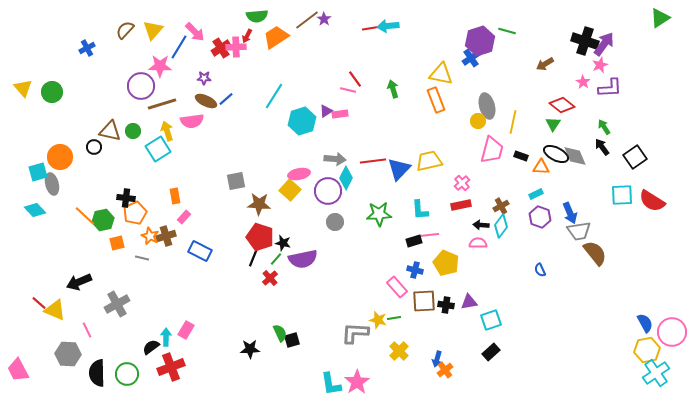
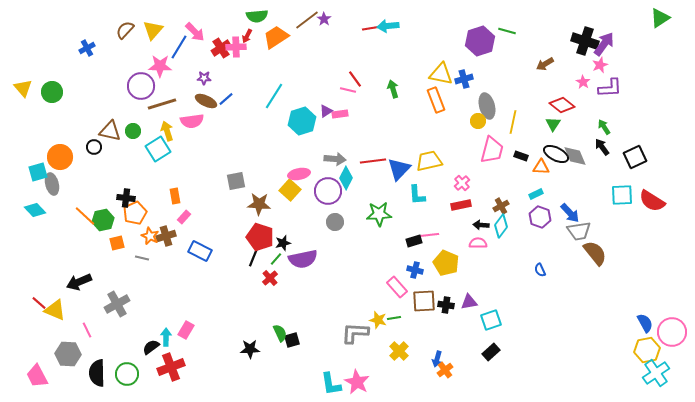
blue cross at (471, 58): moved 7 px left, 21 px down; rotated 18 degrees clockwise
black square at (635, 157): rotated 10 degrees clockwise
cyan L-shape at (420, 210): moved 3 px left, 15 px up
blue arrow at (570, 213): rotated 20 degrees counterclockwise
black star at (283, 243): rotated 28 degrees counterclockwise
pink trapezoid at (18, 370): moved 19 px right, 6 px down
pink star at (357, 382): rotated 10 degrees counterclockwise
